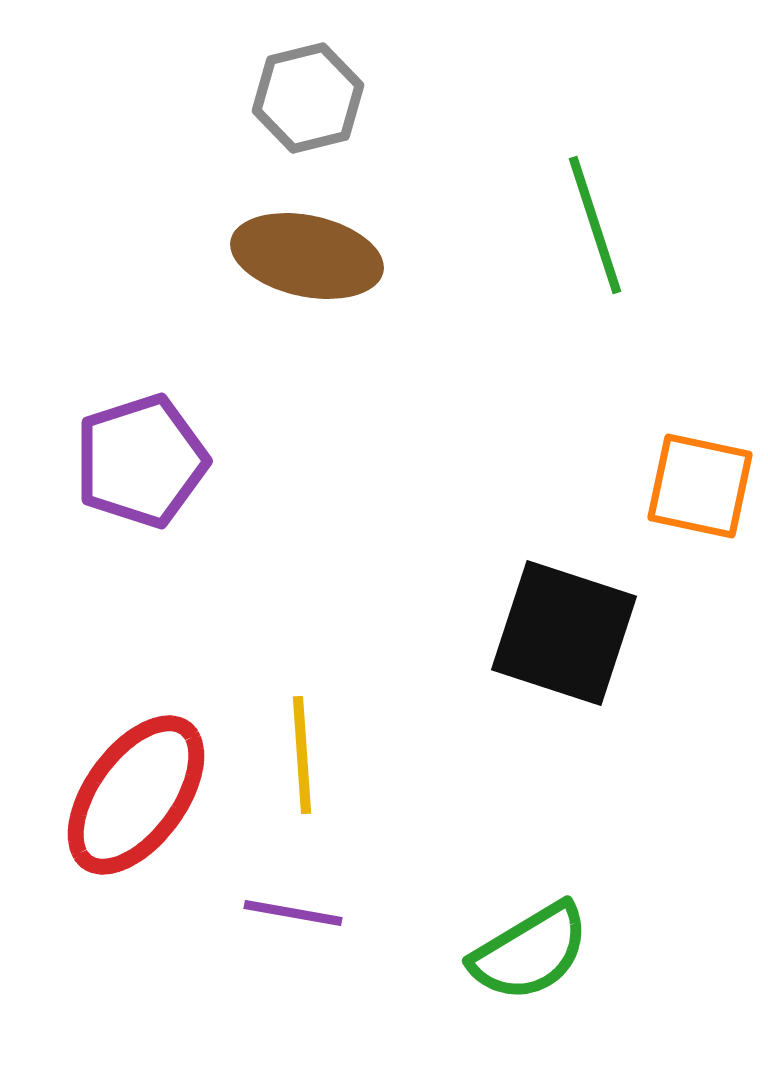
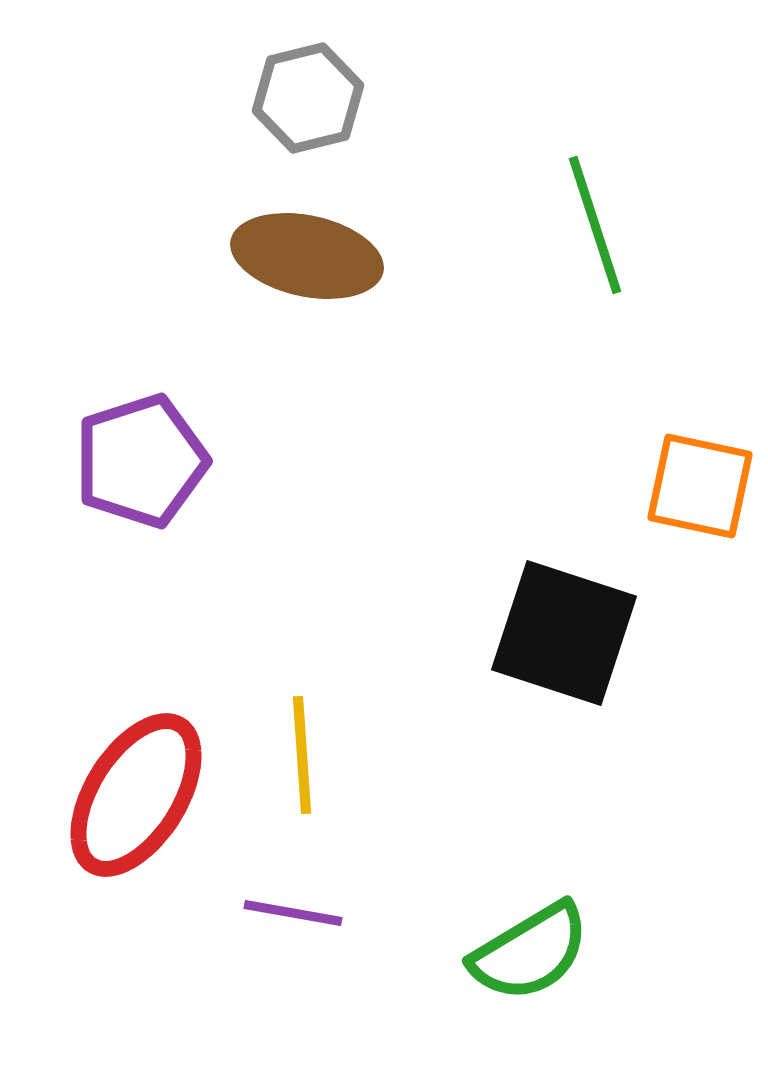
red ellipse: rotated 4 degrees counterclockwise
